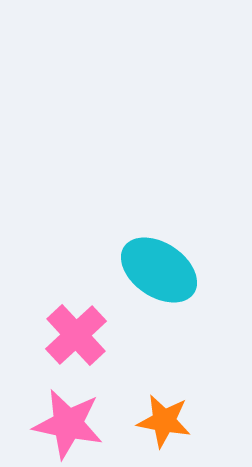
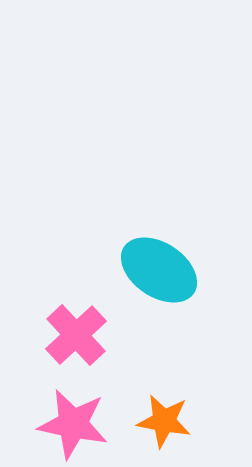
pink star: moved 5 px right
